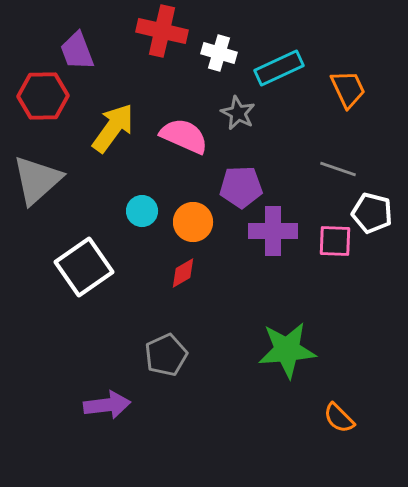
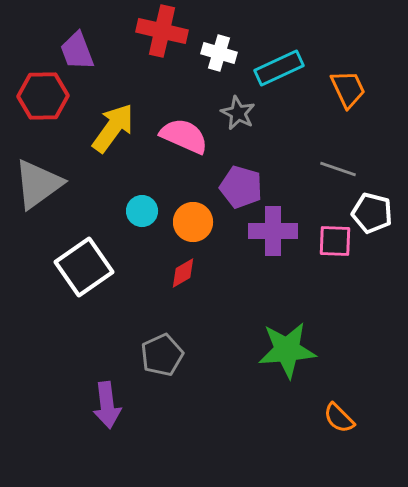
gray triangle: moved 1 px right, 4 px down; rotated 6 degrees clockwise
purple pentagon: rotated 18 degrees clockwise
gray pentagon: moved 4 px left
purple arrow: rotated 90 degrees clockwise
